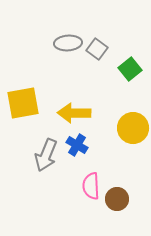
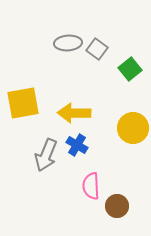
brown circle: moved 7 px down
